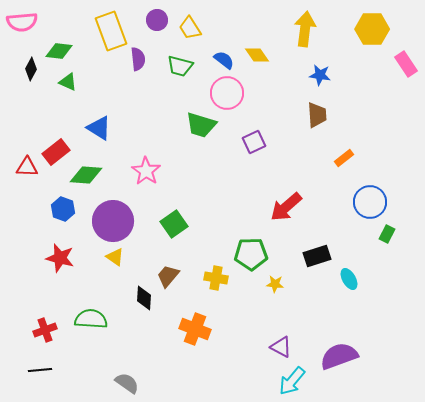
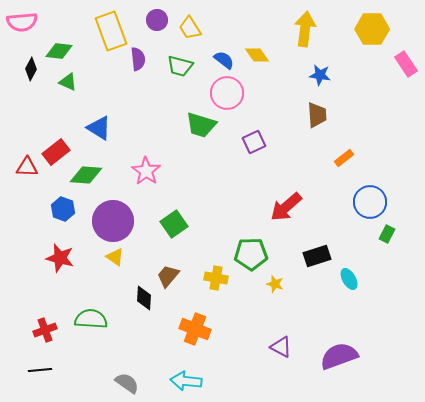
yellow star at (275, 284): rotated 12 degrees clockwise
cyan arrow at (292, 381): moved 106 px left; rotated 56 degrees clockwise
